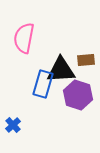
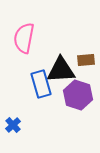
blue rectangle: moved 2 px left; rotated 32 degrees counterclockwise
